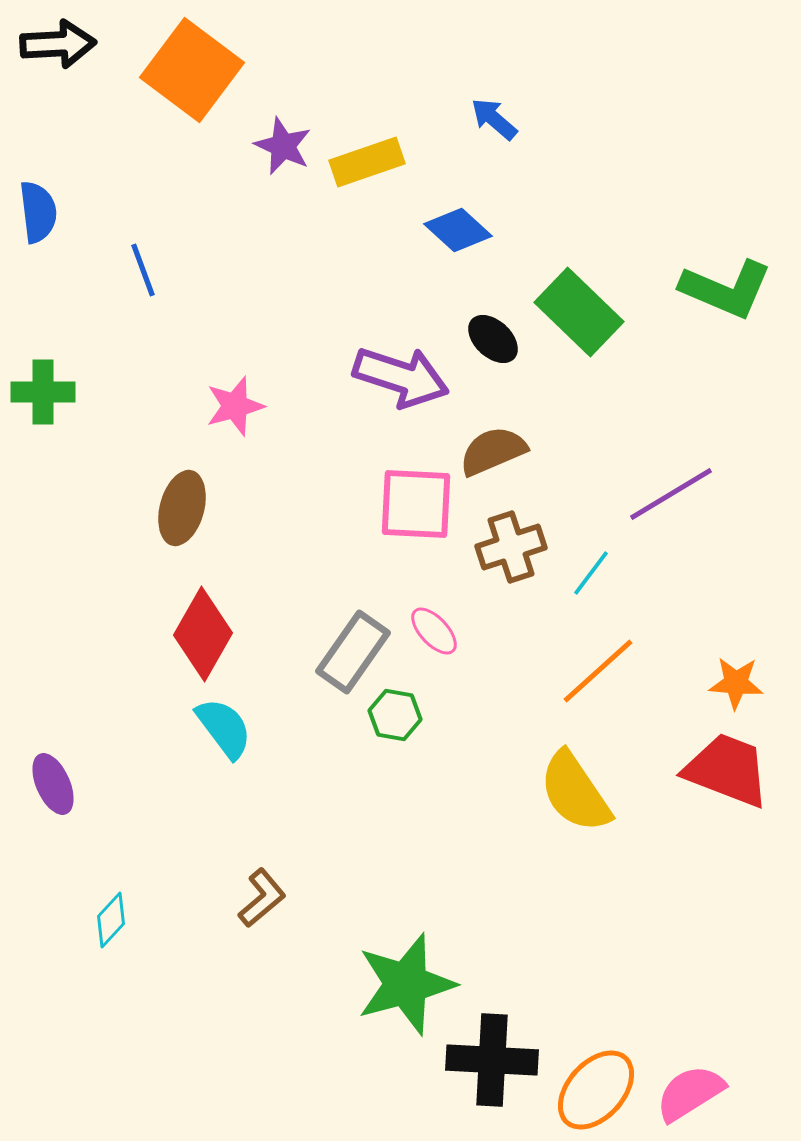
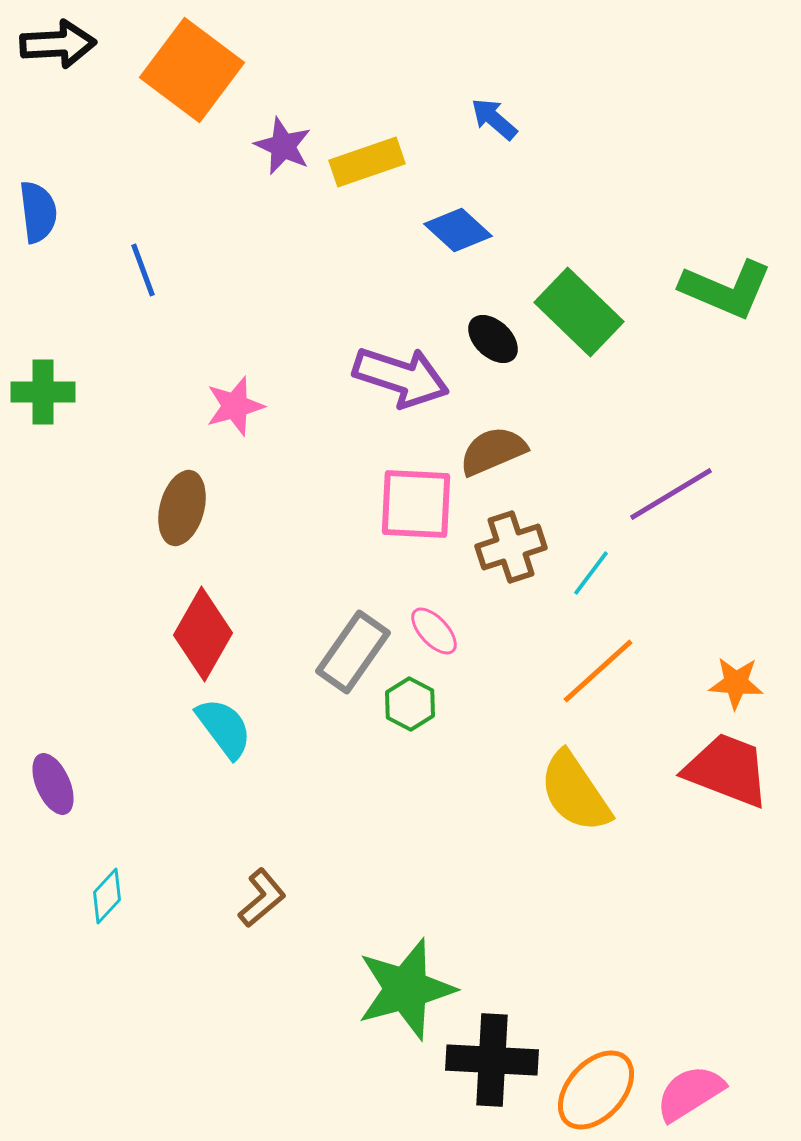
green hexagon: moved 15 px right, 11 px up; rotated 18 degrees clockwise
cyan diamond: moved 4 px left, 24 px up
green star: moved 5 px down
